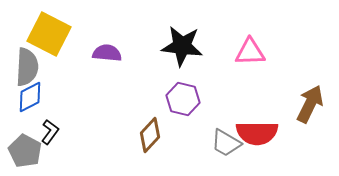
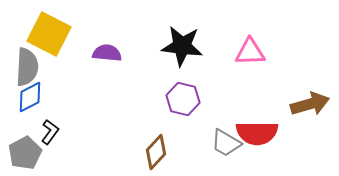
brown arrow: rotated 48 degrees clockwise
brown diamond: moved 6 px right, 17 px down
gray pentagon: moved 2 px down; rotated 16 degrees clockwise
